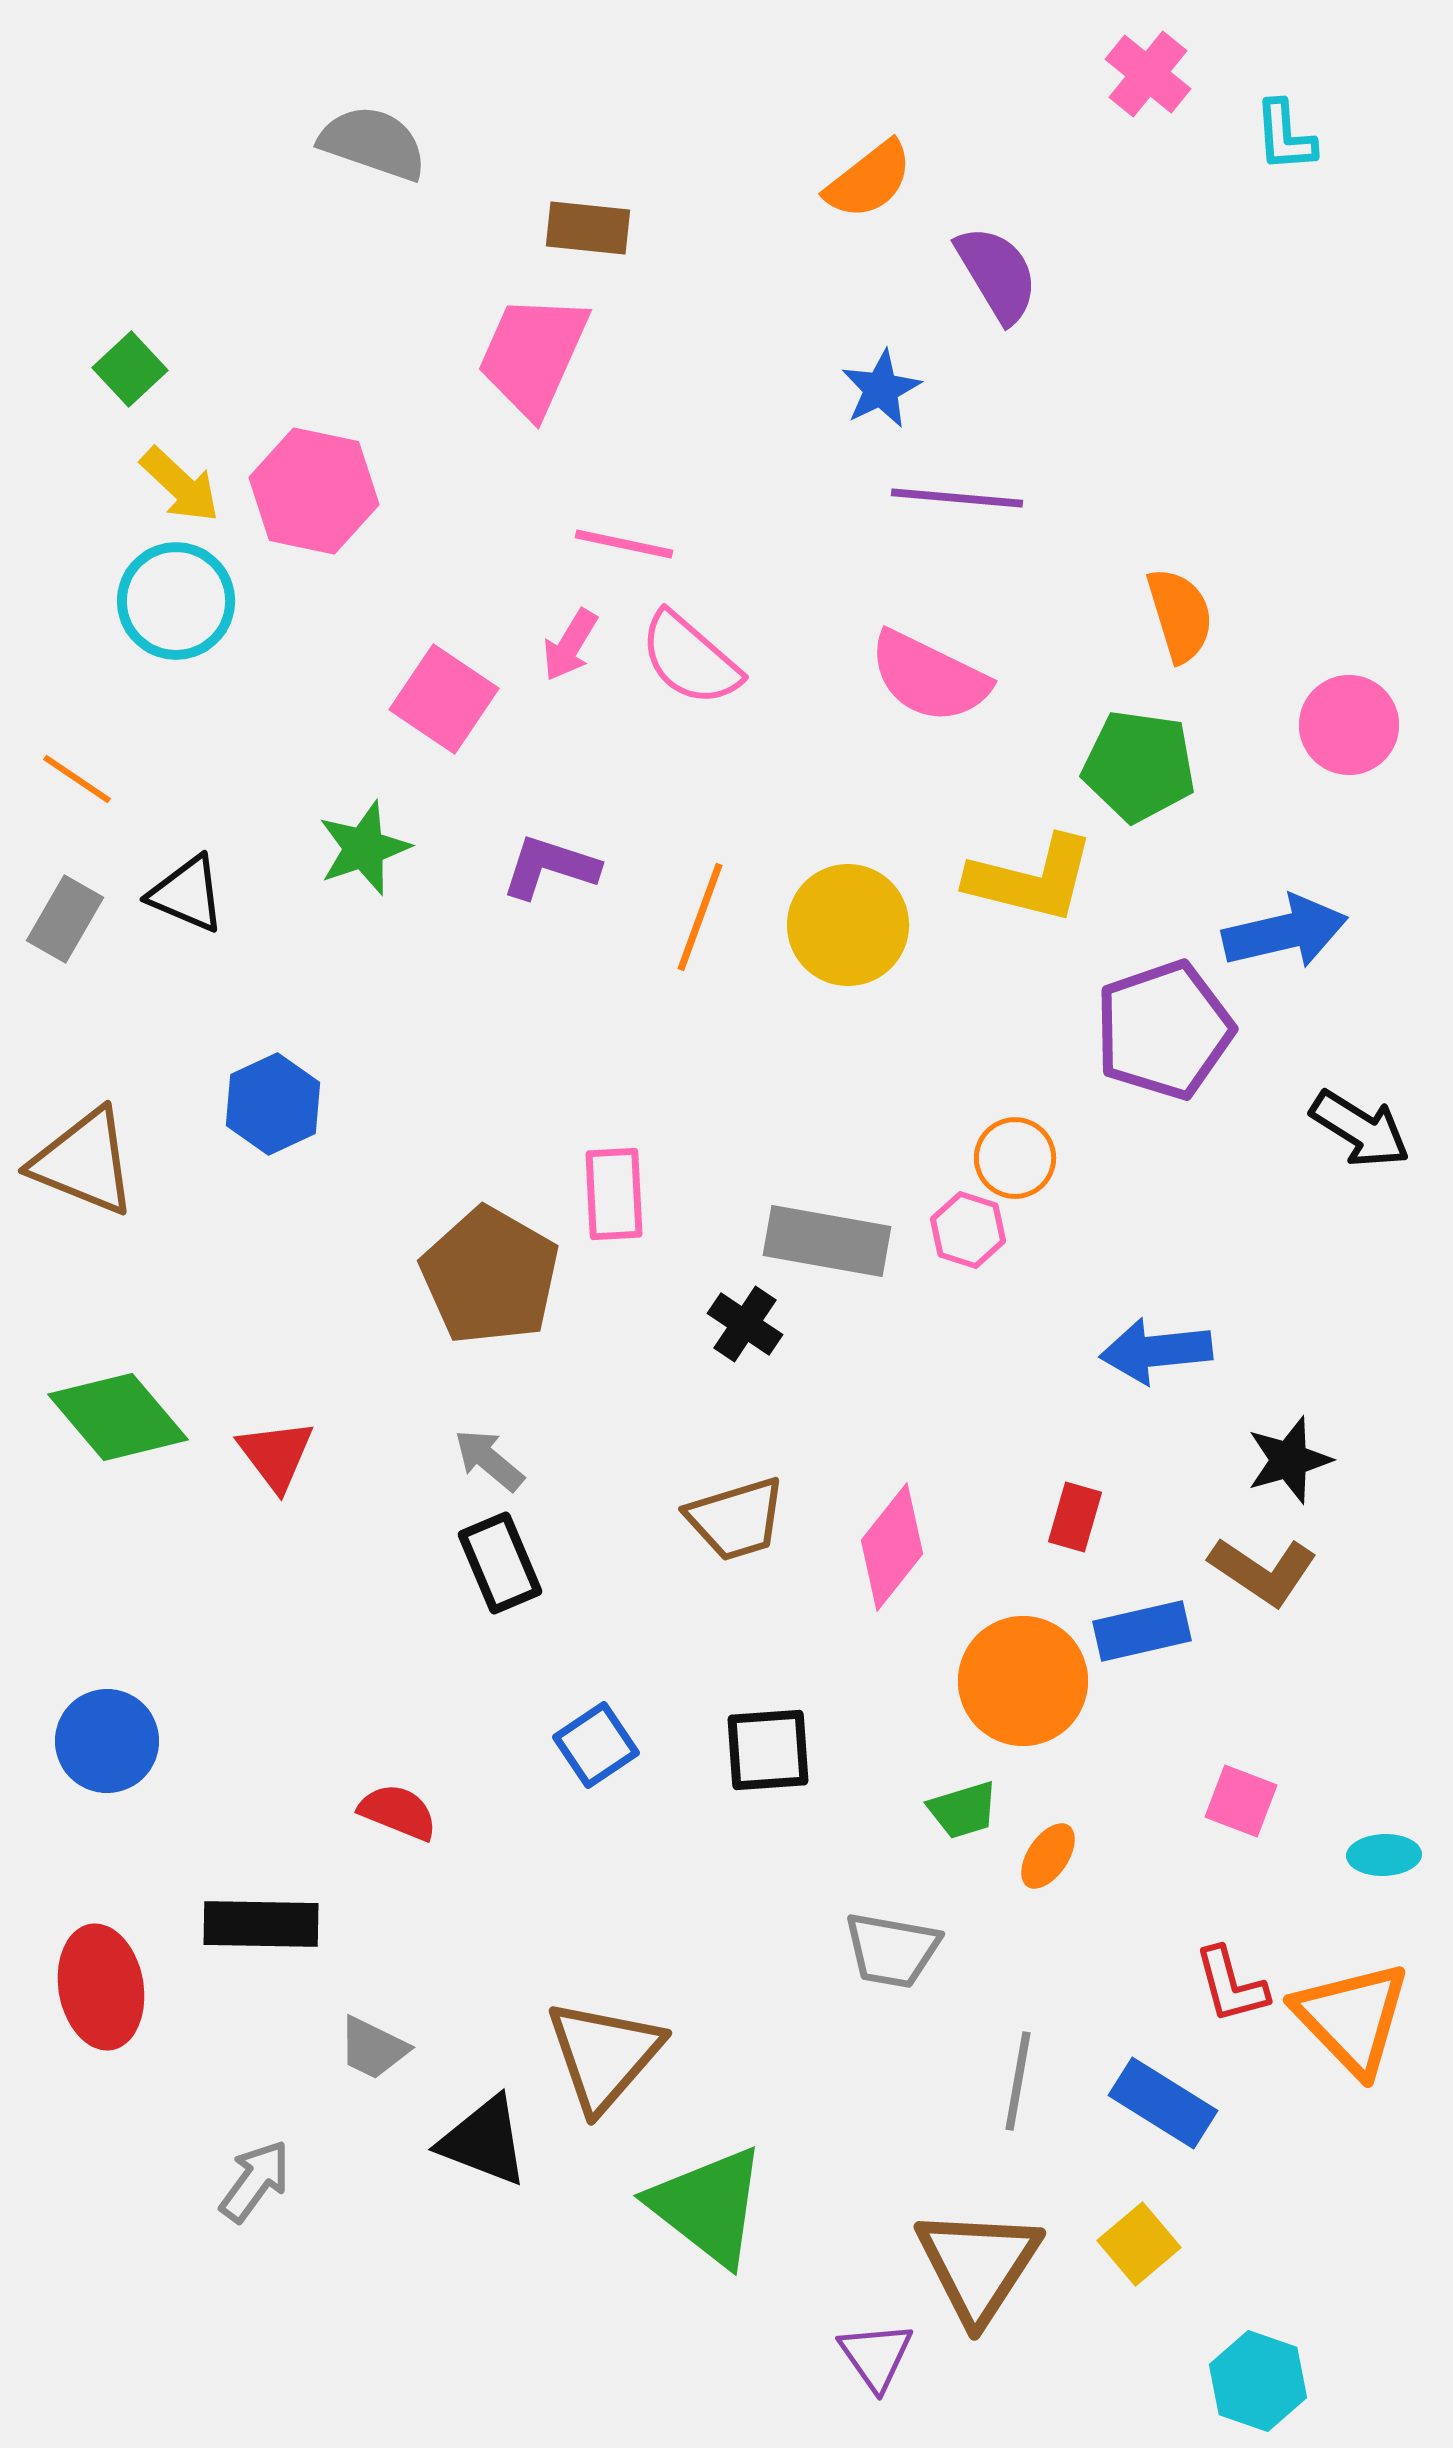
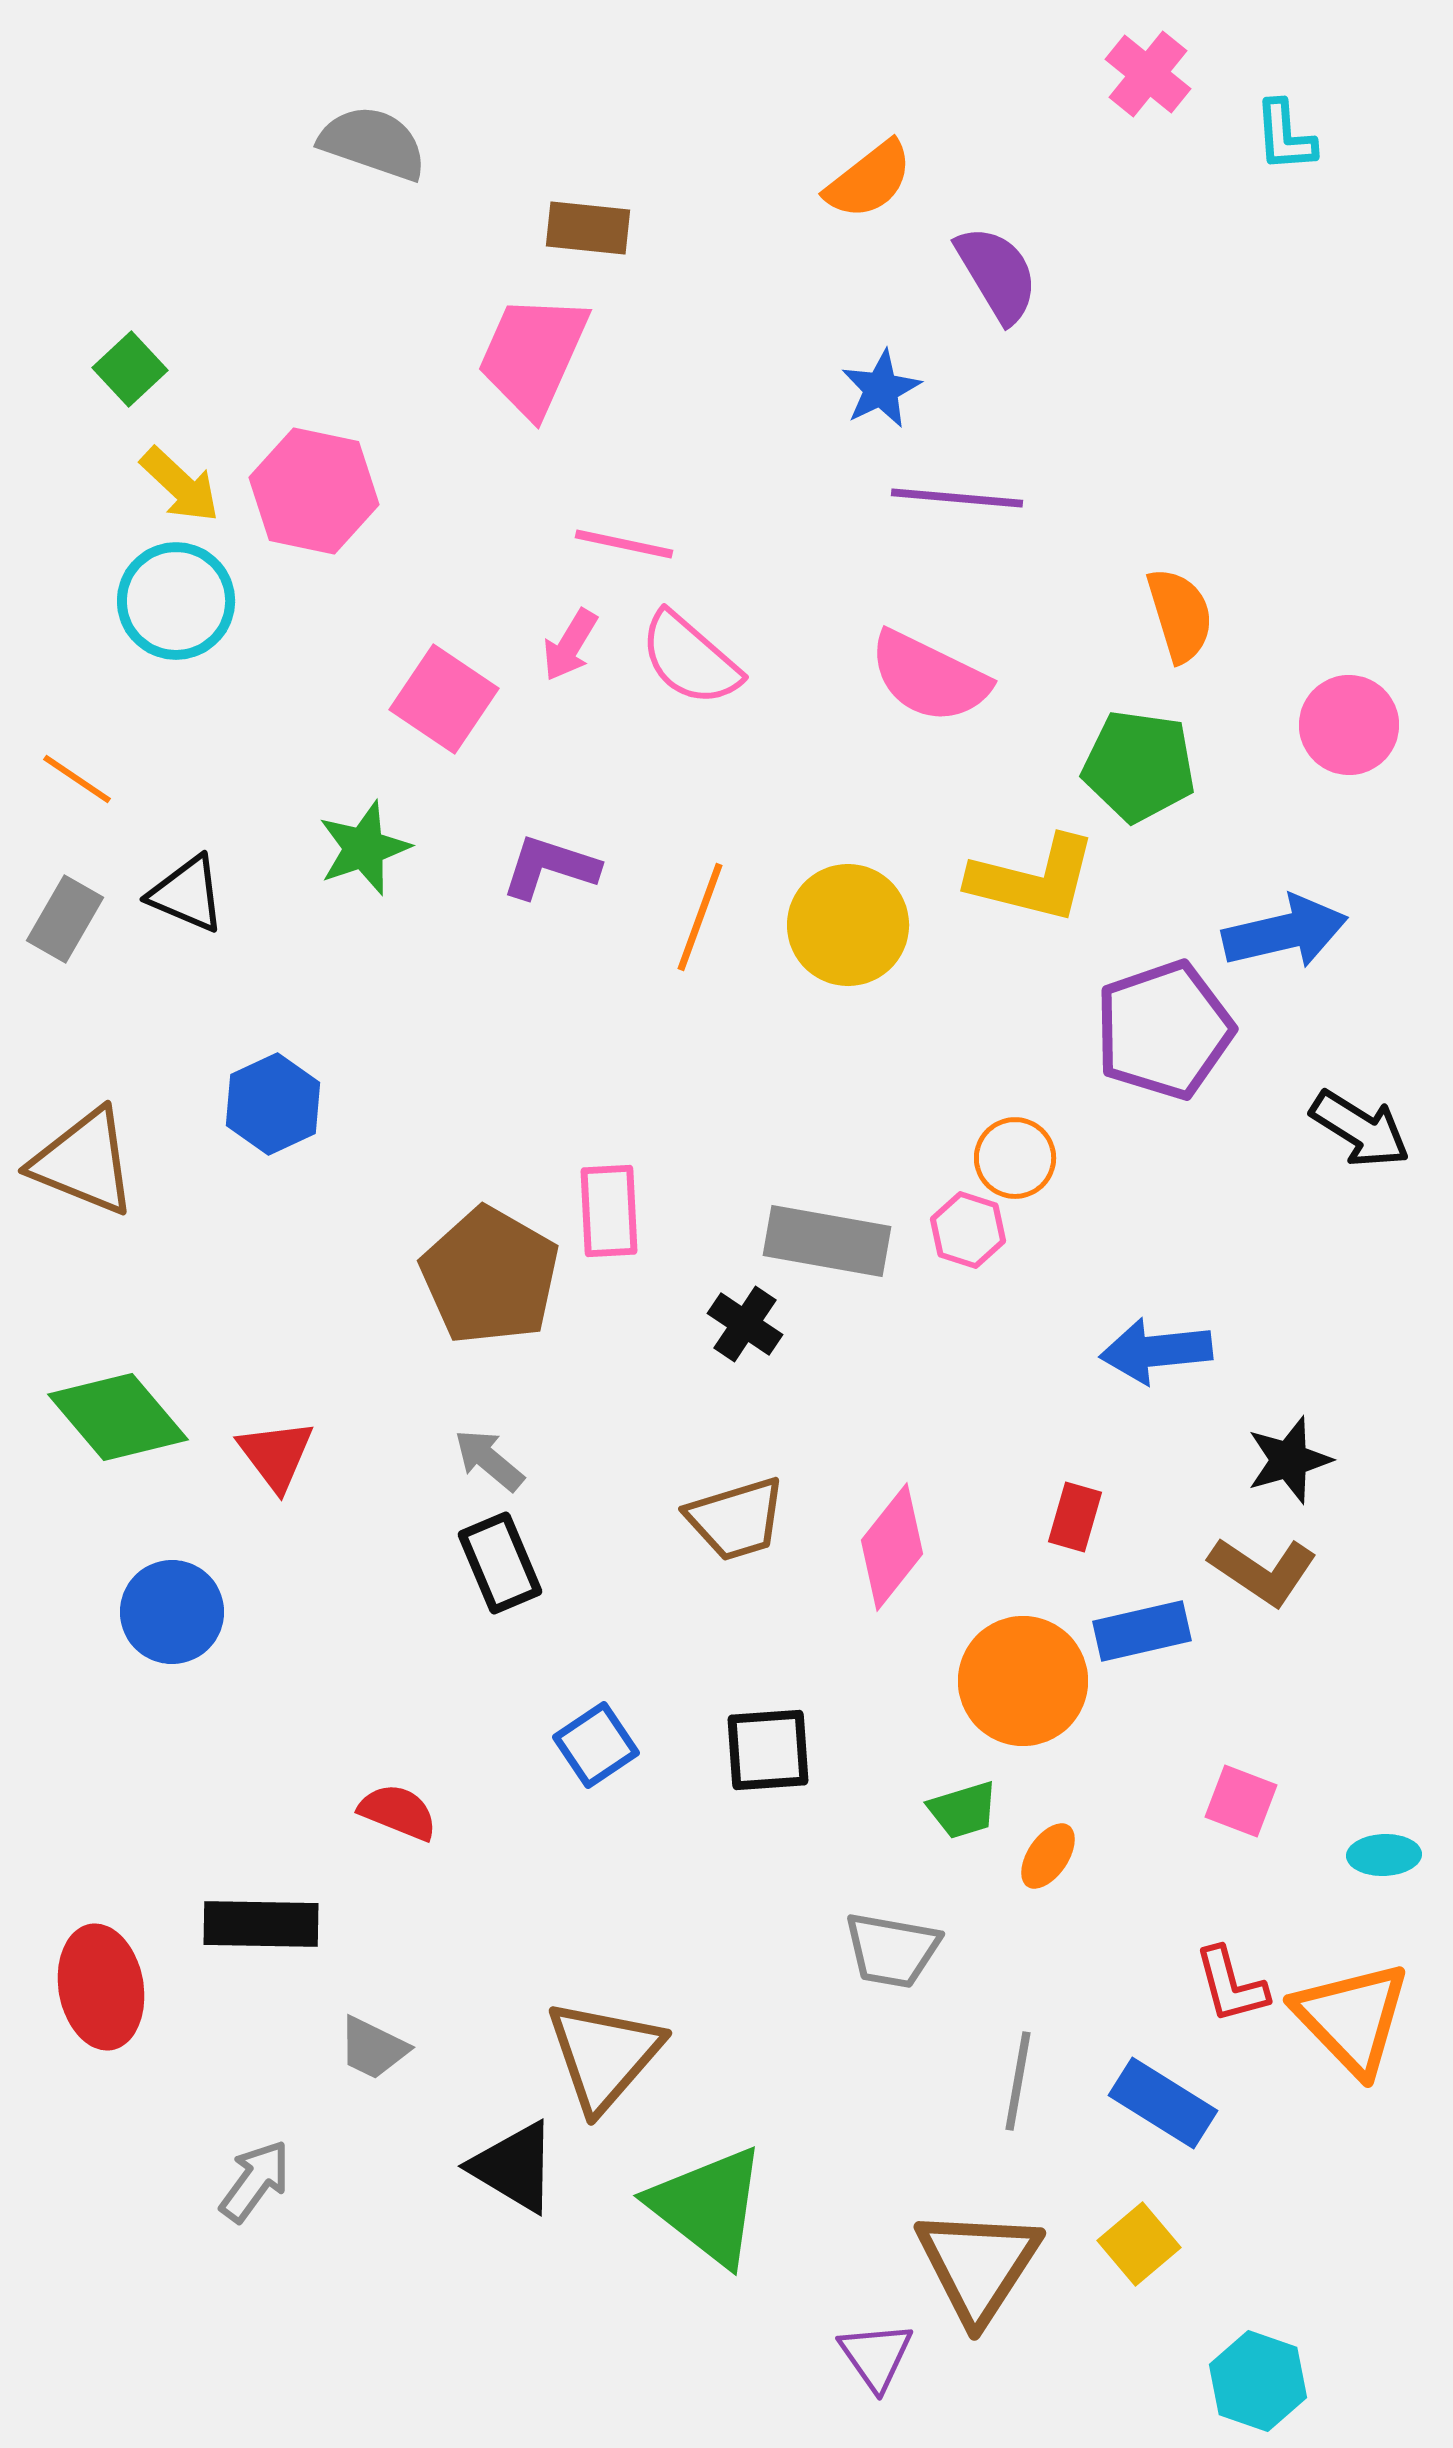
yellow L-shape at (1031, 879): moved 2 px right
pink rectangle at (614, 1194): moved 5 px left, 17 px down
blue circle at (107, 1741): moved 65 px right, 129 px up
black triangle at (484, 2141): moved 30 px right, 26 px down; rotated 10 degrees clockwise
